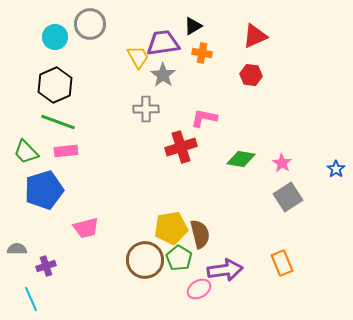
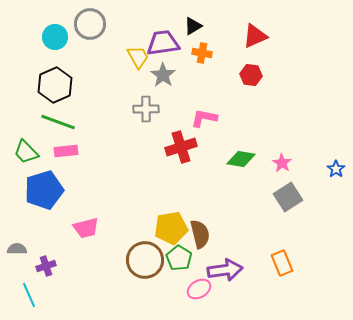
cyan line: moved 2 px left, 4 px up
